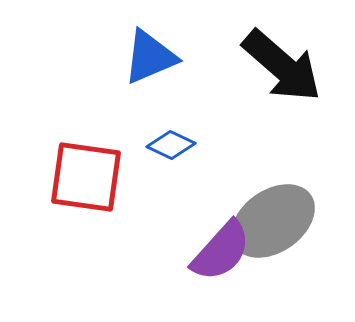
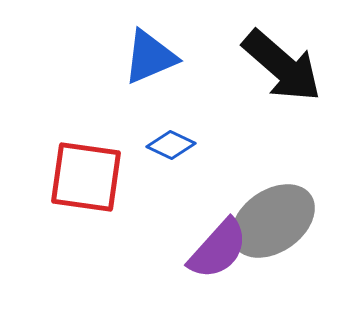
purple semicircle: moved 3 px left, 2 px up
